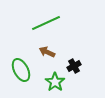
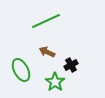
green line: moved 2 px up
black cross: moved 3 px left, 1 px up
